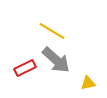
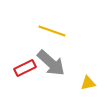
yellow line: rotated 12 degrees counterclockwise
gray arrow: moved 5 px left, 3 px down
